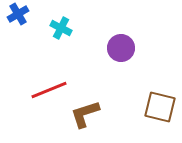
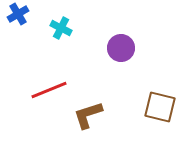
brown L-shape: moved 3 px right, 1 px down
